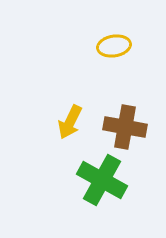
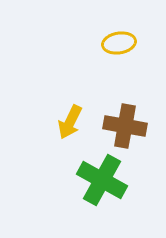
yellow ellipse: moved 5 px right, 3 px up
brown cross: moved 1 px up
